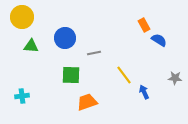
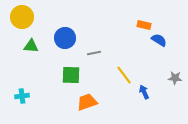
orange rectangle: rotated 48 degrees counterclockwise
